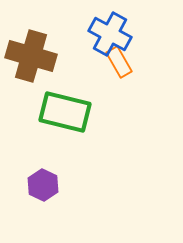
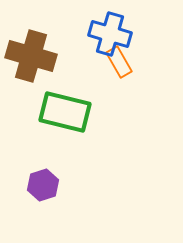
blue cross: rotated 12 degrees counterclockwise
purple hexagon: rotated 16 degrees clockwise
